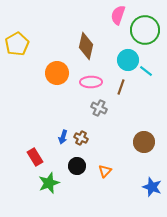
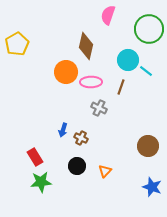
pink semicircle: moved 10 px left
green circle: moved 4 px right, 1 px up
orange circle: moved 9 px right, 1 px up
blue arrow: moved 7 px up
brown circle: moved 4 px right, 4 px down
green star: moved 8 px left, 1 px up; rotated 15 degrees clockwise
